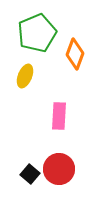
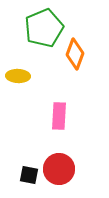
green pentagon: moved 7 px right, 5 px up
yellow ellipse: moved 7 px left; rotated 70 degrees clockwise
black square: moved 1 px left, 1 px down; rotated 30 degrees counterclockwise
